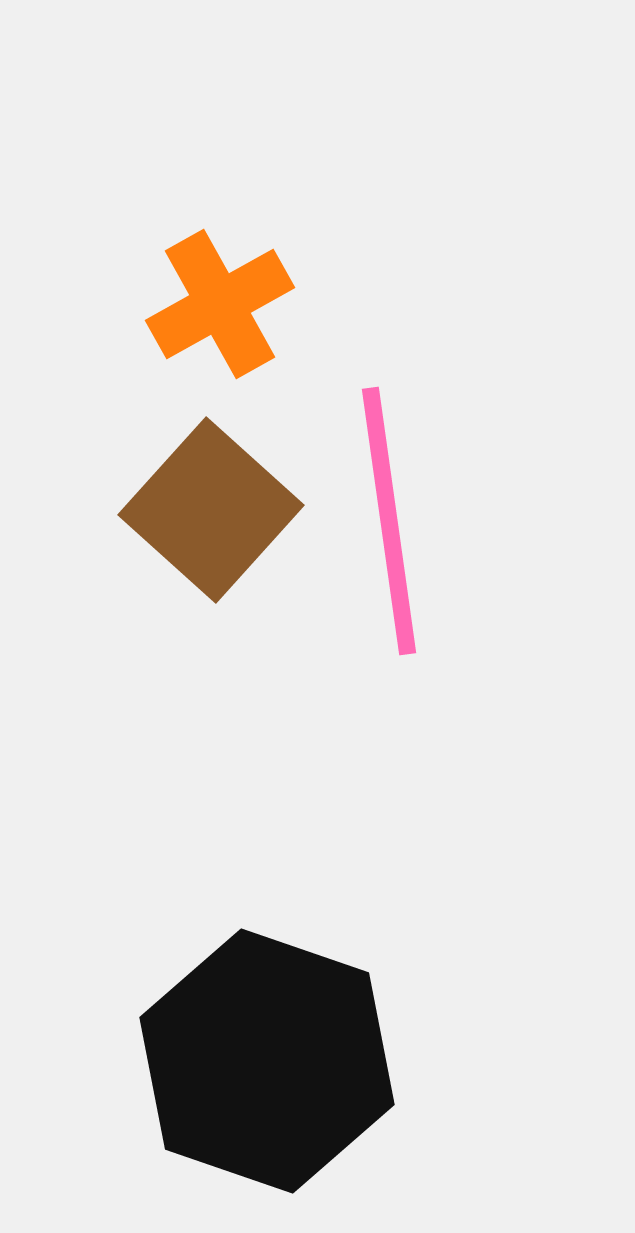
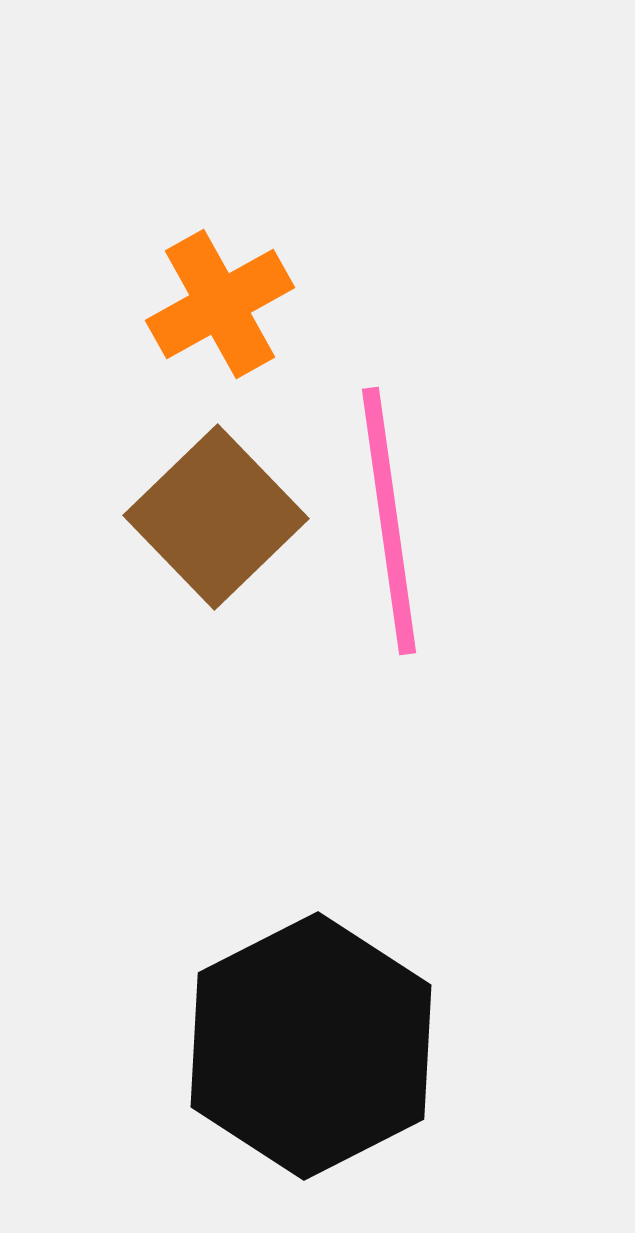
brown square: moved 5 px right, 7 px down; rotated 4 degrees clockwise
black hexagon: moved 44 px right, 15 px up; rotated 14 degrees clockwise
